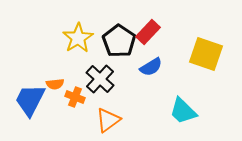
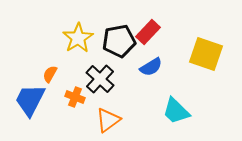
black pentagon: rotated 28 degrees clockwise
orange semicircle: moved 5 px left, 10 px up; rotated 126 degrees clockwise
cyan trapezoid: moved 7 px left
